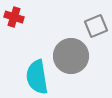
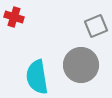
gray circle: moved 10 px right, 9 px down
